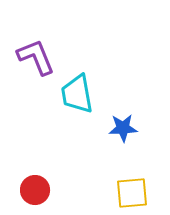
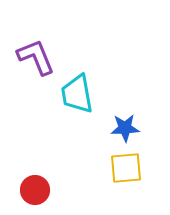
blue star: moved 2 px right
yellow square: moved 6 px left, 25 px up
